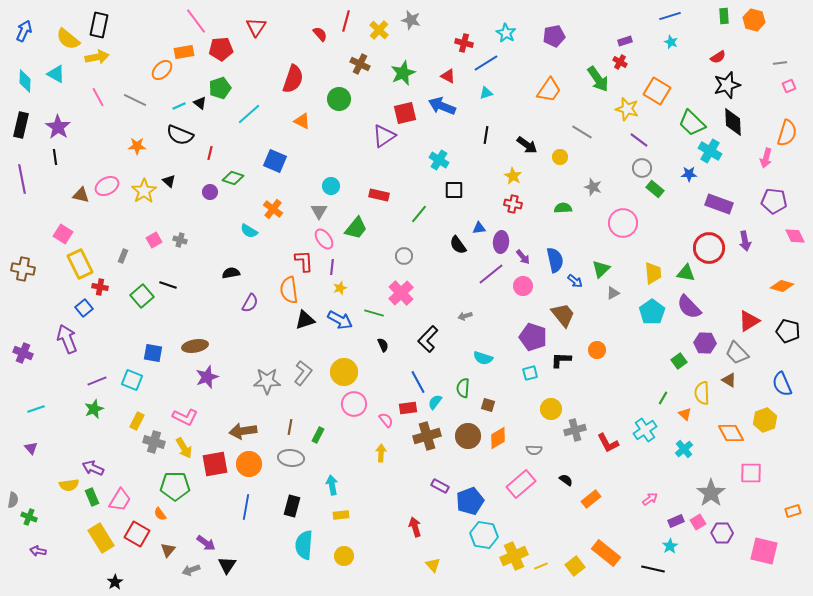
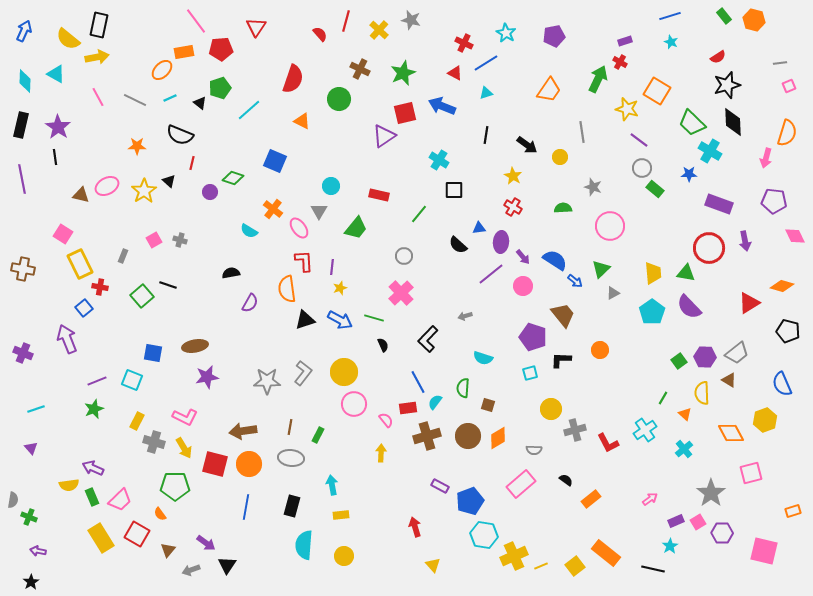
green rectangle at (724, 16): rotated 35 degrees counterclockwise
red cross at (464, 43): rotated 12 degrees clockwise
brown cross at (360, 64): moved 5 px down
red triangle at (448, 76): moved 7 px right, 3 px up
green arrow at (598, 79): rotated 120 degrees counterclockwise
cyan line at (179, 106): moved 9 px left, 8 px up
cyan line at (249, 114): moved 4 px up
gray line at (582, 132): rotated 50 degrees clockwise
red line at (210, 153): moved 18 px left, 10 px down
red cross at (513, 204): moved 3 px down; rotated 18 degrees clockwise
pink circle at (623, 223): moved 13 px left, 3 px down
pink ellipse at (324, 239): moved 25 px left, 11 px up
black semicircle at (458, 245): rotated 12 degrees counterclockwise
blue semicircle at (555, 260): rotated 45 degrees counterclockwise
orange semicircle at (289, 290): moved 2 px left, 1 px up
green line at (374, 313): moved 5 px down
red triangle at (749, 321): moved 18 px up
purple hexagon at (705, 343): moved 14 px down
orange circle at (597, 350): moved 3 px right
gray trapezoid at (737, 353): rotated 85 degrees counterclockwise
purple star at (207, 377): rotated 10 degrees clockwise
red square at (215, 464): rotated 24 degrees clockwise
pink square at (751, 473): rotated 15 degrees counterclockwise
pink trapezoid at (120, 500): rotated 15 degrees clockwise
black star at (115, 582): moved 84 px left
